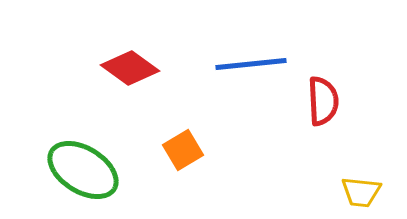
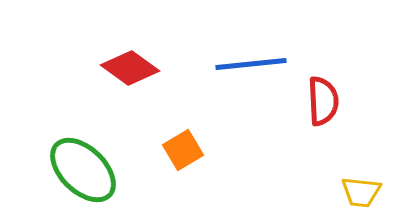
green ellipse: rotated 12 degrees clockwise
